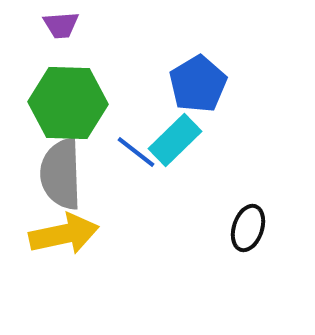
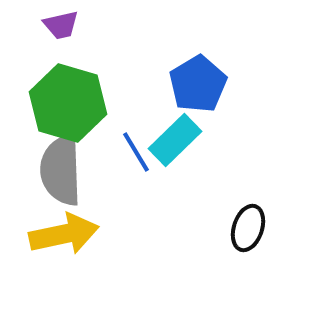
purple trapezoid: rotated 9 degrees counterclockwise
green hexagon: rotated 14 degrees clockwise
blue line: rotated 21 degrees clockwise
gray semicircle: moved 4 px up
